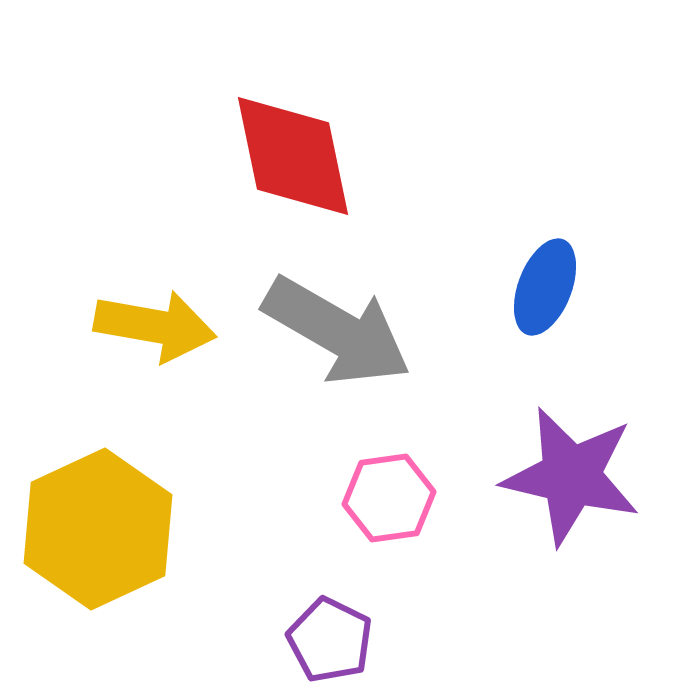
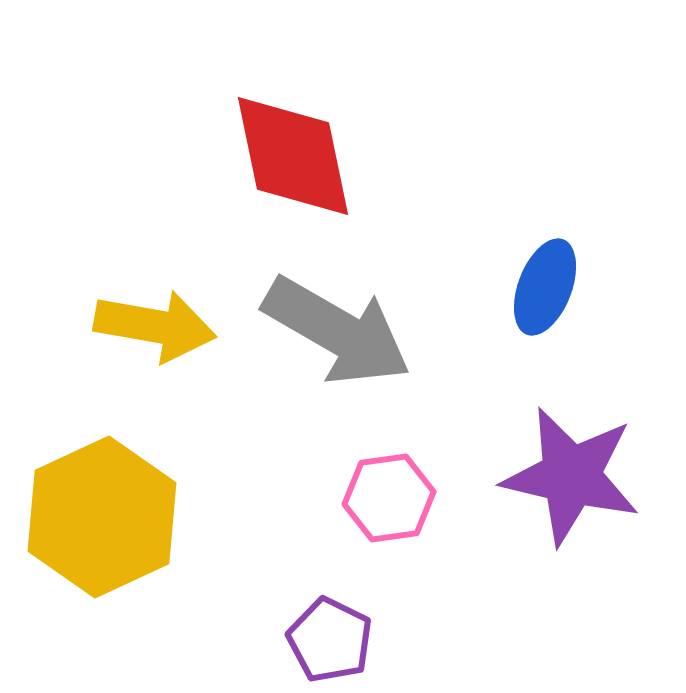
yellow hexagon: moved 4 px right, 12 px up
